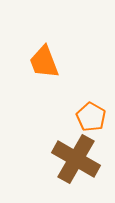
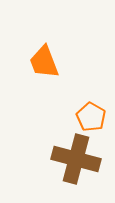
brown cross: rotated 15 degrees counterclockwise
